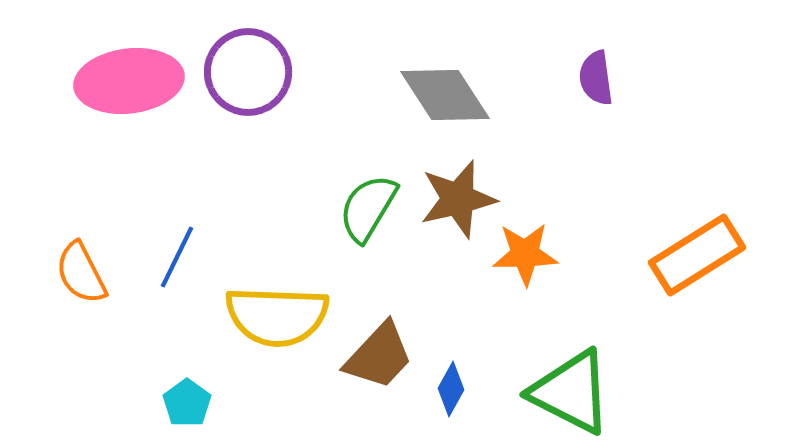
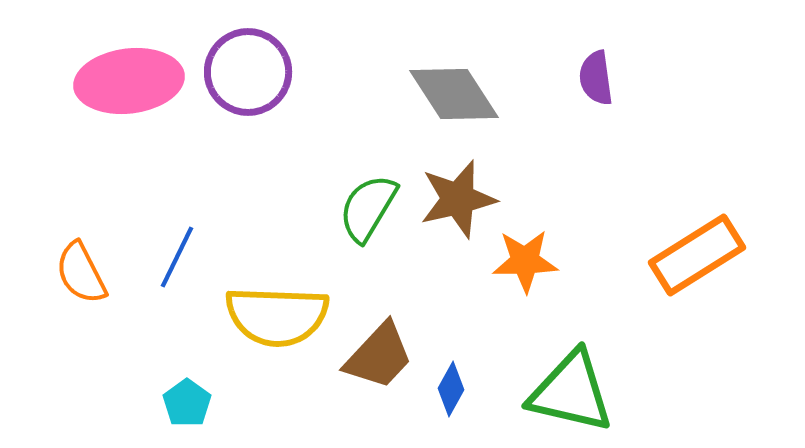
gray diamond: moved 9 px right, 1 px up
orange star: moved 7 px down
green triangle: rotated 14 degrees counterclockwise
